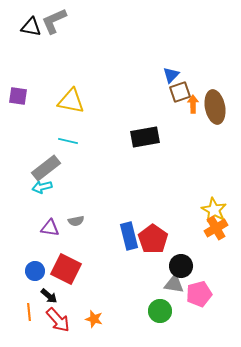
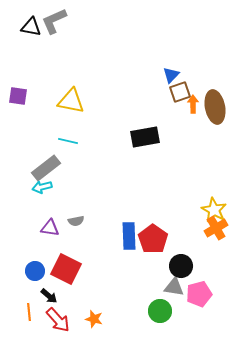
blue rectangle: rotated 12 degrees clockwise
gray triangle: moved 3 px down
